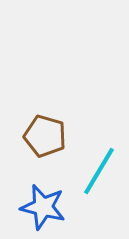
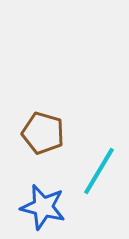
brown pentagon: moved 2 px left, 3 px up
